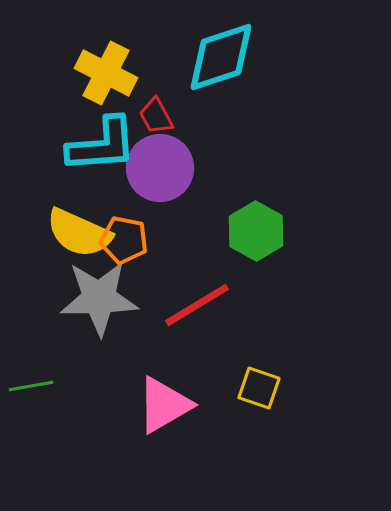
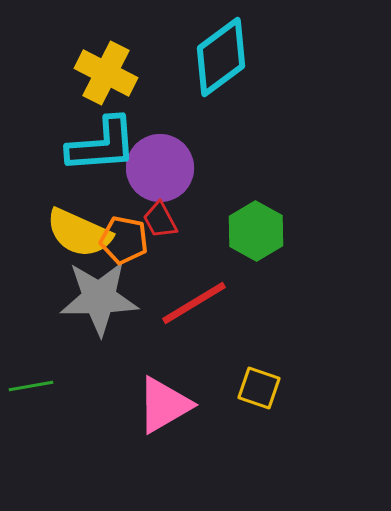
cyan diamond: rotated 18 degrees counterclockwise
red trapezoid: moved 4 px right, 104 px down
red line: moved 3 px left, 2 px up
